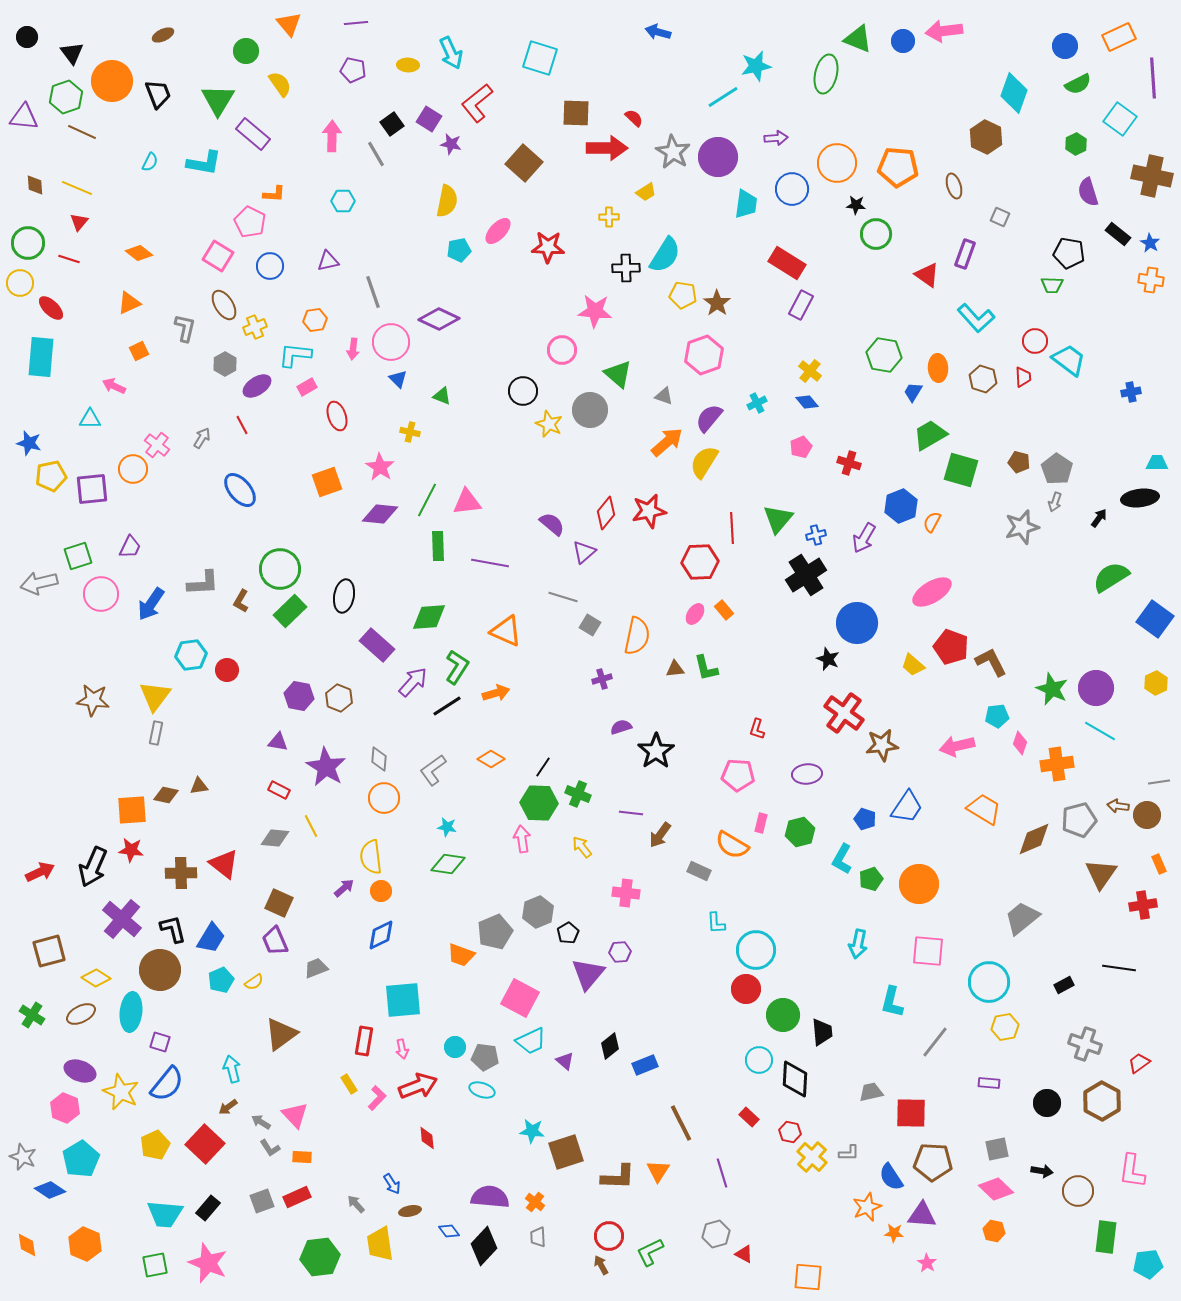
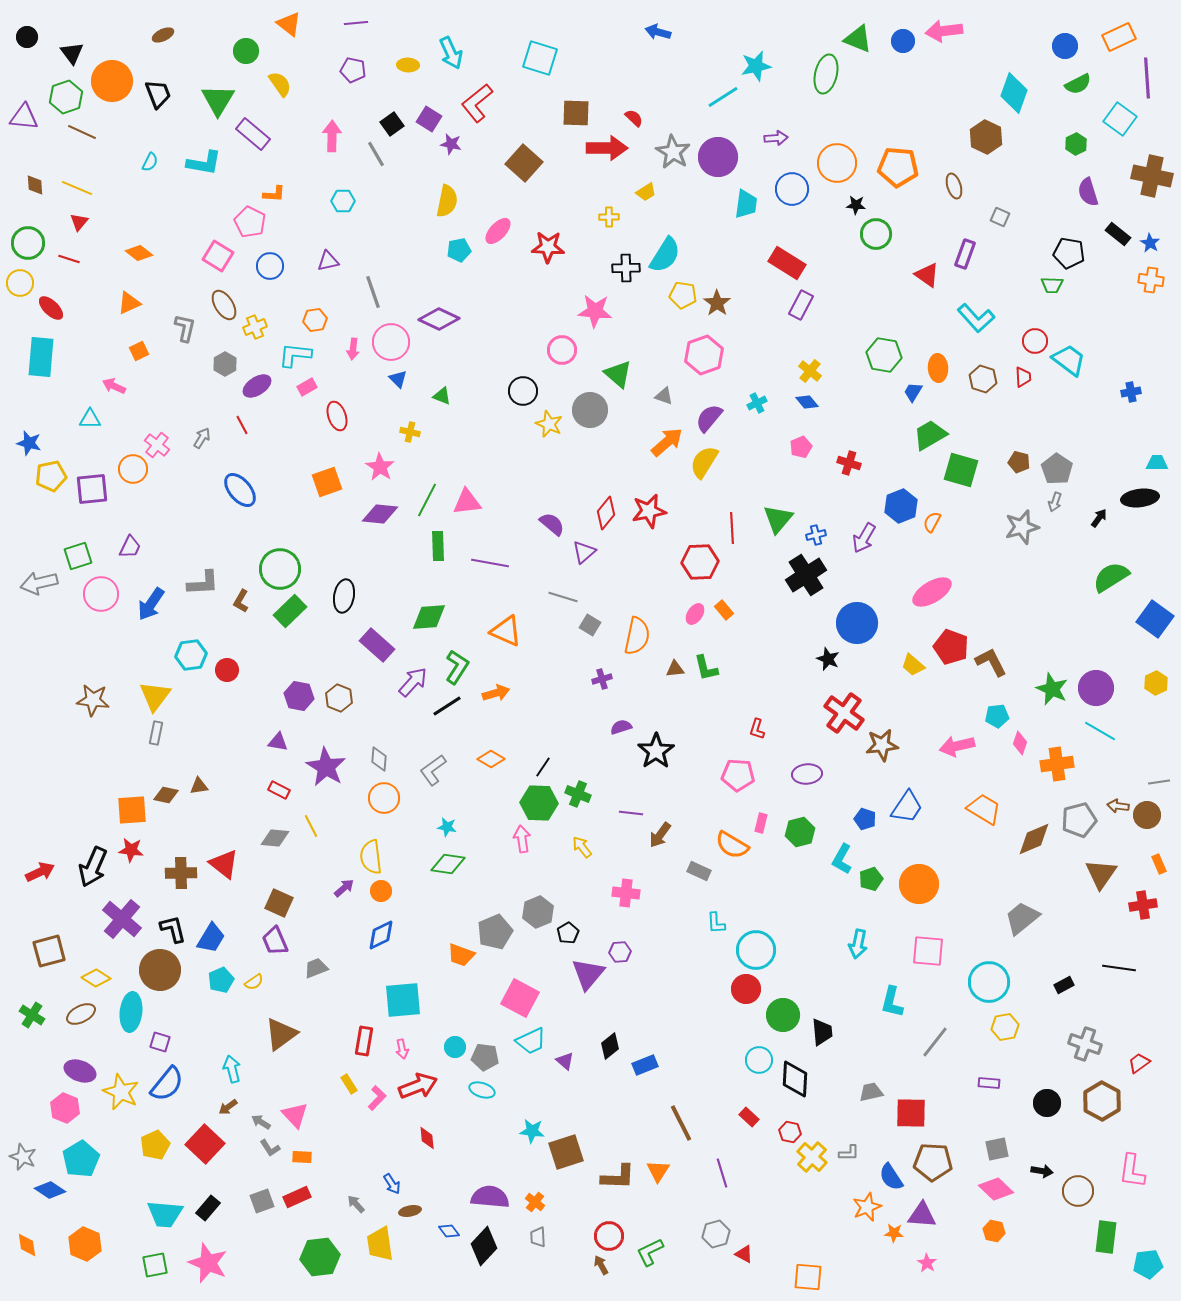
orange triangle at (289, 24): rotated 12 degrees counterclockwise
purple line at (1153, 78): moved 6 px left
